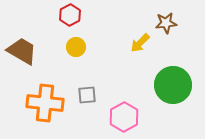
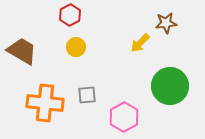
green circle: moved 3 px left, 1 px down
